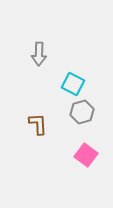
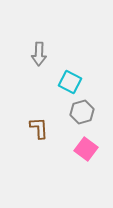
cyan square: moved 3 px left, 2 px up
brown L-shape: moved 1 px right, 4 px down
pink square: moved 6 px up
